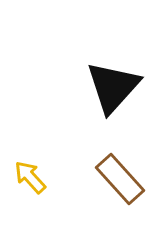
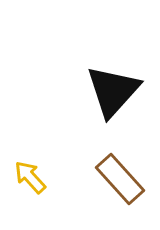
black triangle: moved 4 px down
